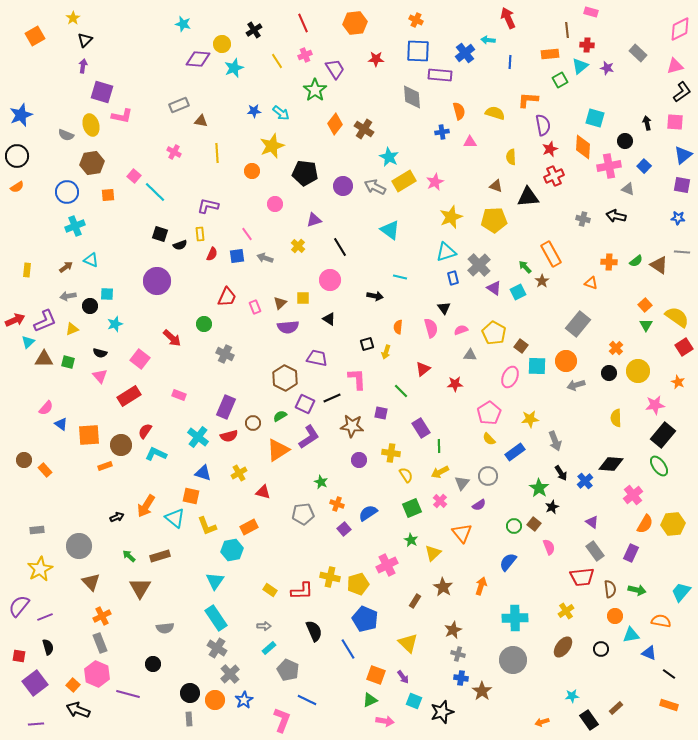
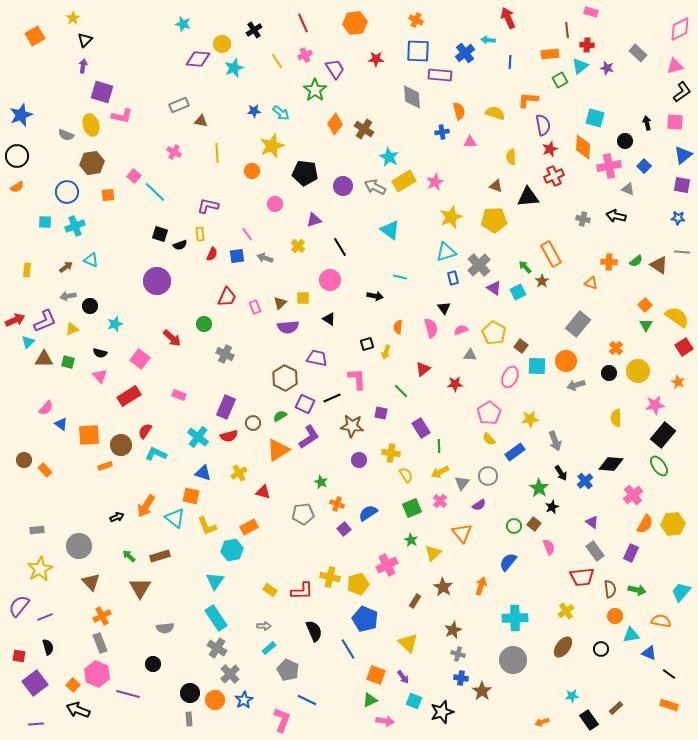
cyan square at (107, 294): moved 62 px left, 72 px up
